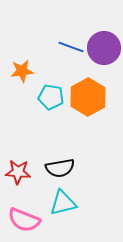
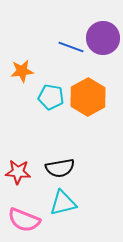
purple circle: moved 1 px left, 10 px up
